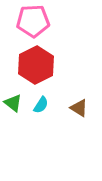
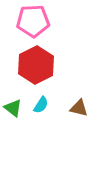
green triangle: moved 5 px down
brown triangle: rotated 18 degrees counterclockwise
